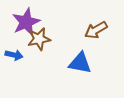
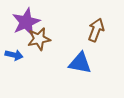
brown arrow: rotated 140 degrees clockwise
